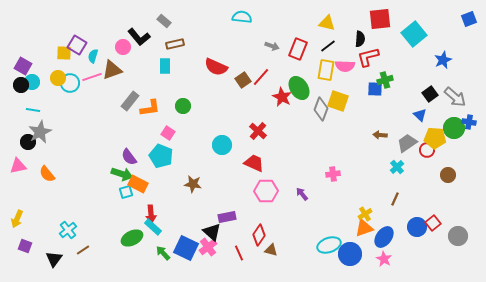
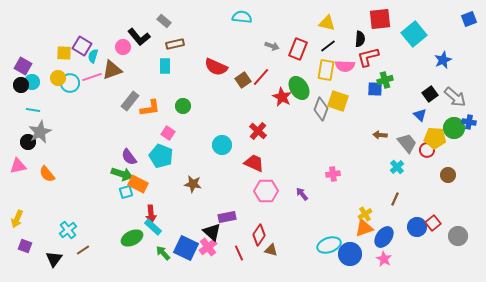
purple square at (77, 45): moved 5 px right, 1 px down
gray trapezoid at (407, 143): rotated 85 degrees clockwise
